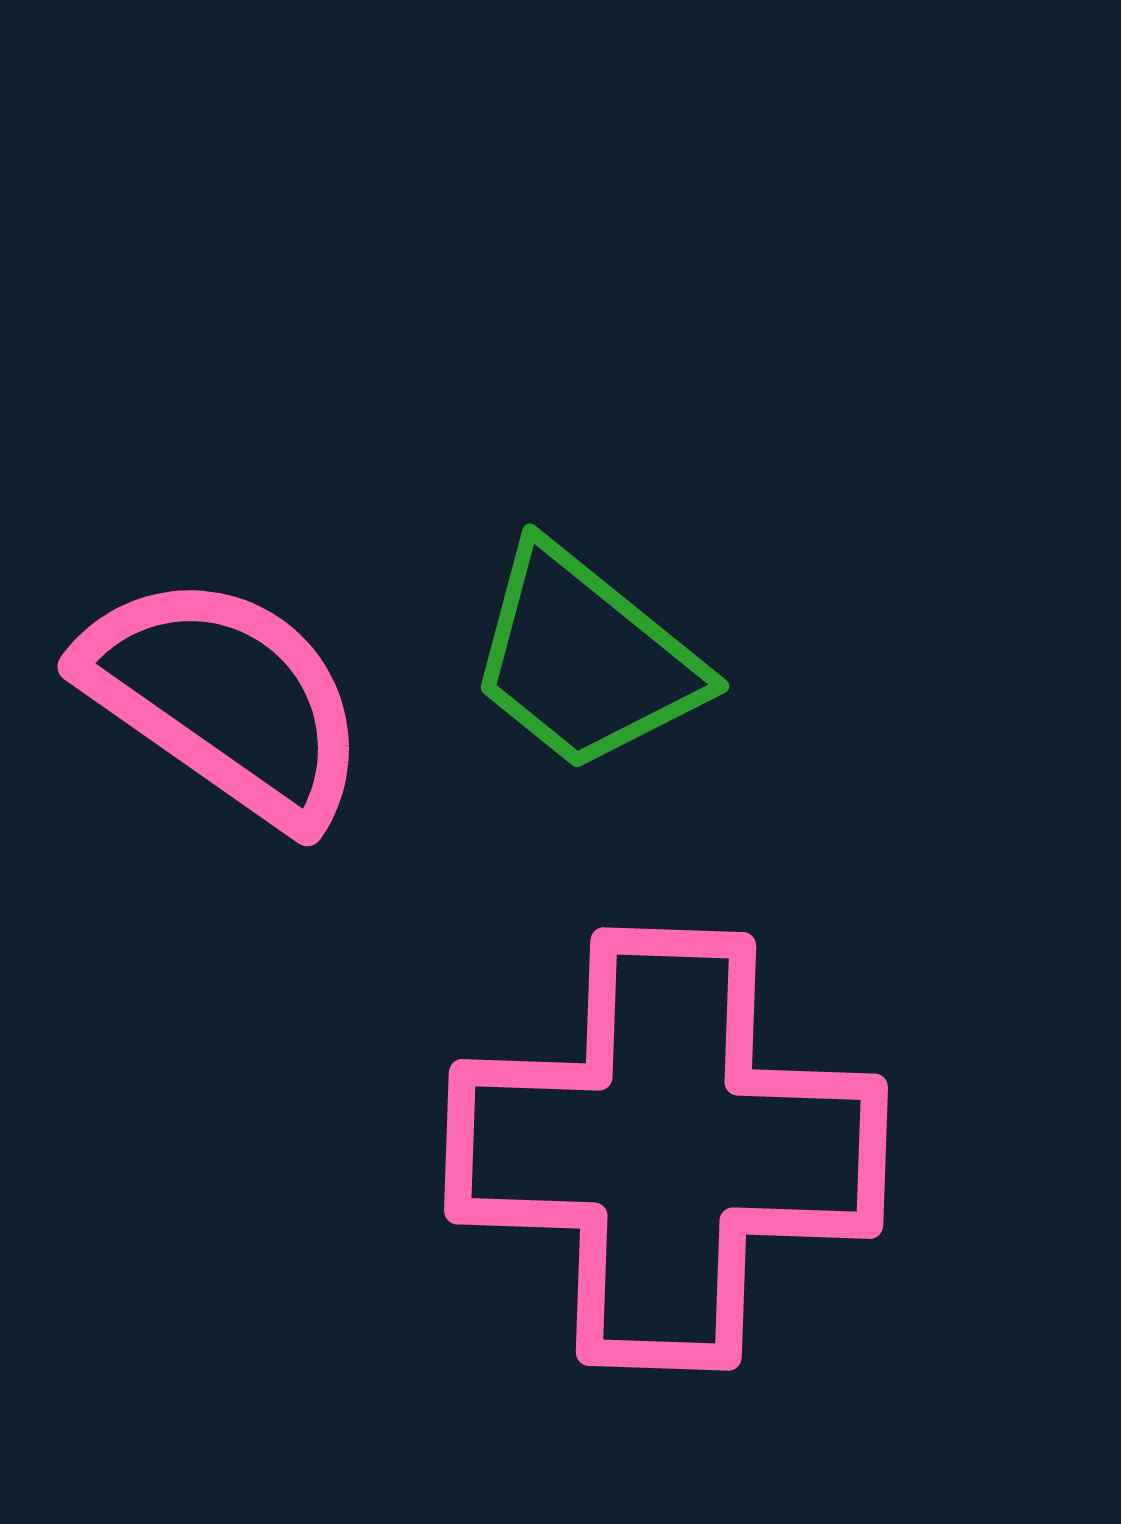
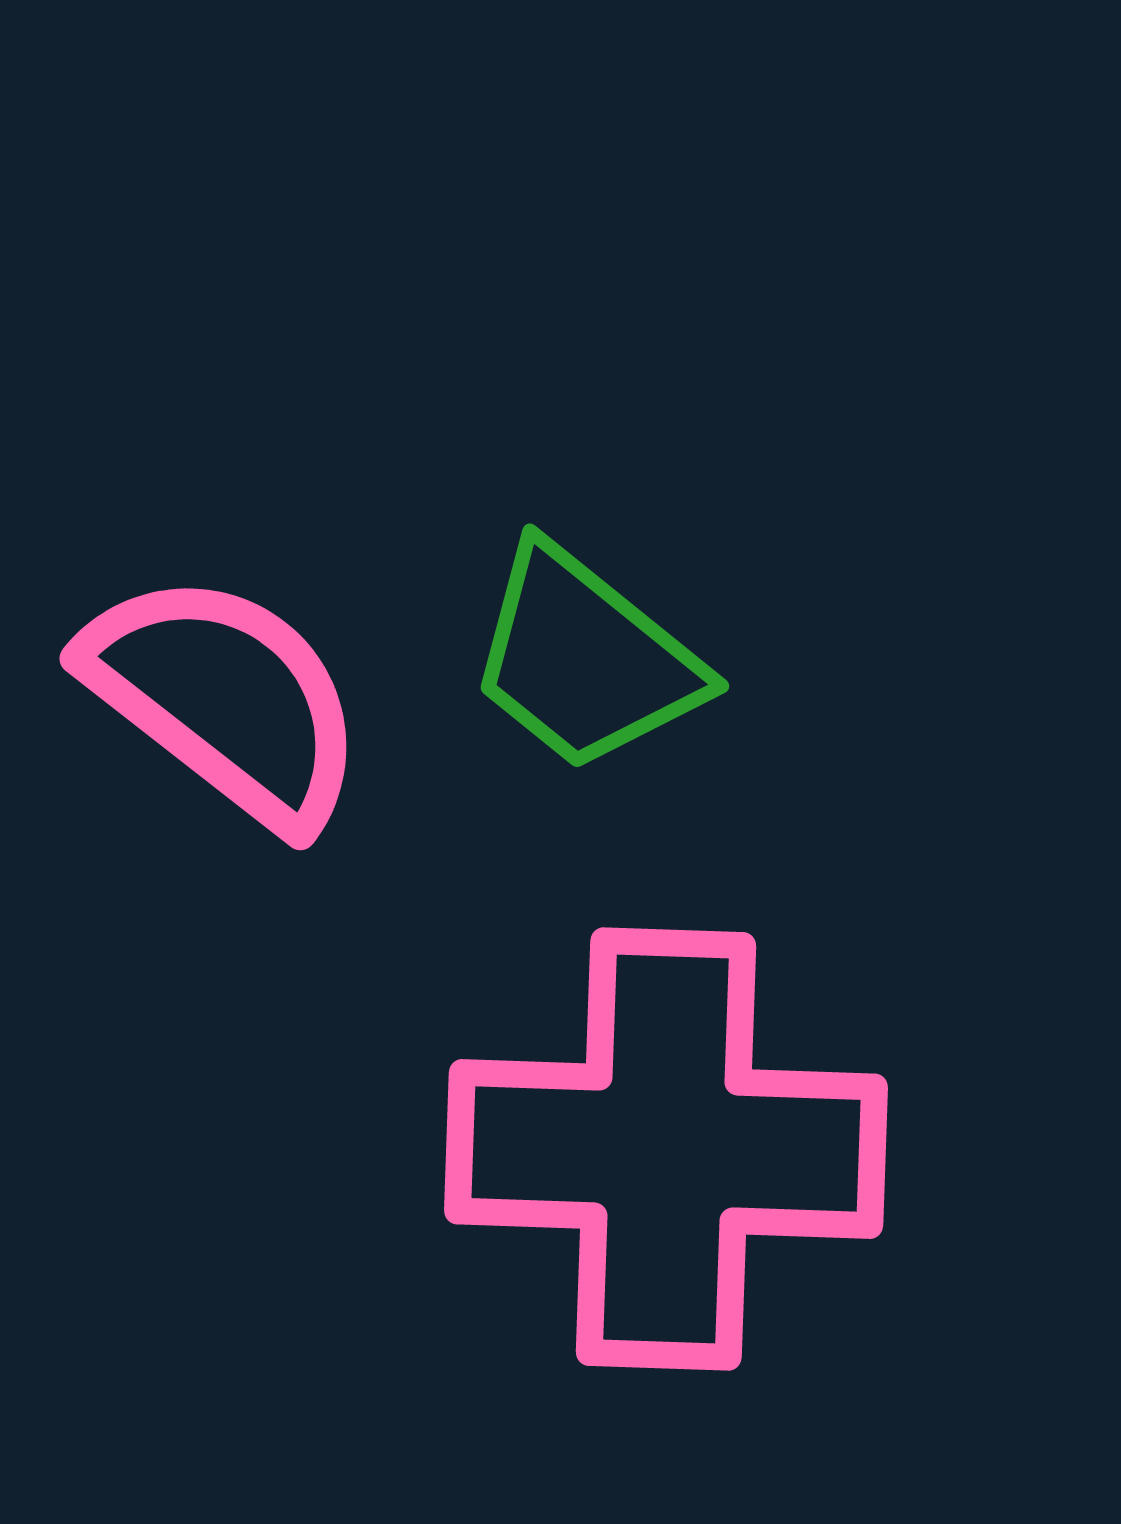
pink semicircle: rotated 3 degrees clockwise
